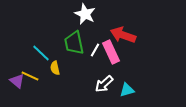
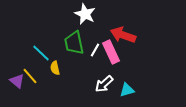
yellow line: rotated 24 degrees clockwise
